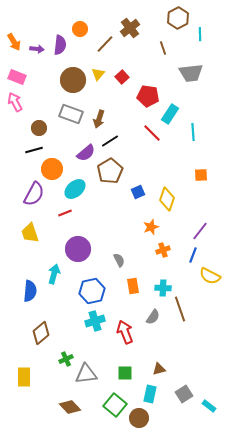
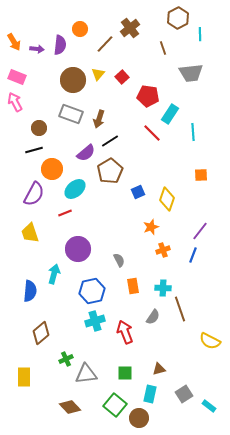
yellow semicircle at (210, 276): moved 65 px down
